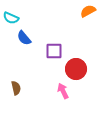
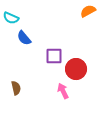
purple square: moved 5 px down
